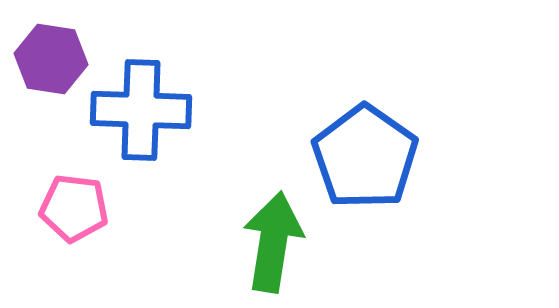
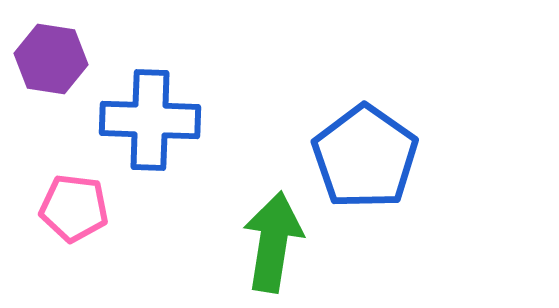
blue cross: moved 9 px right, 10 px down
